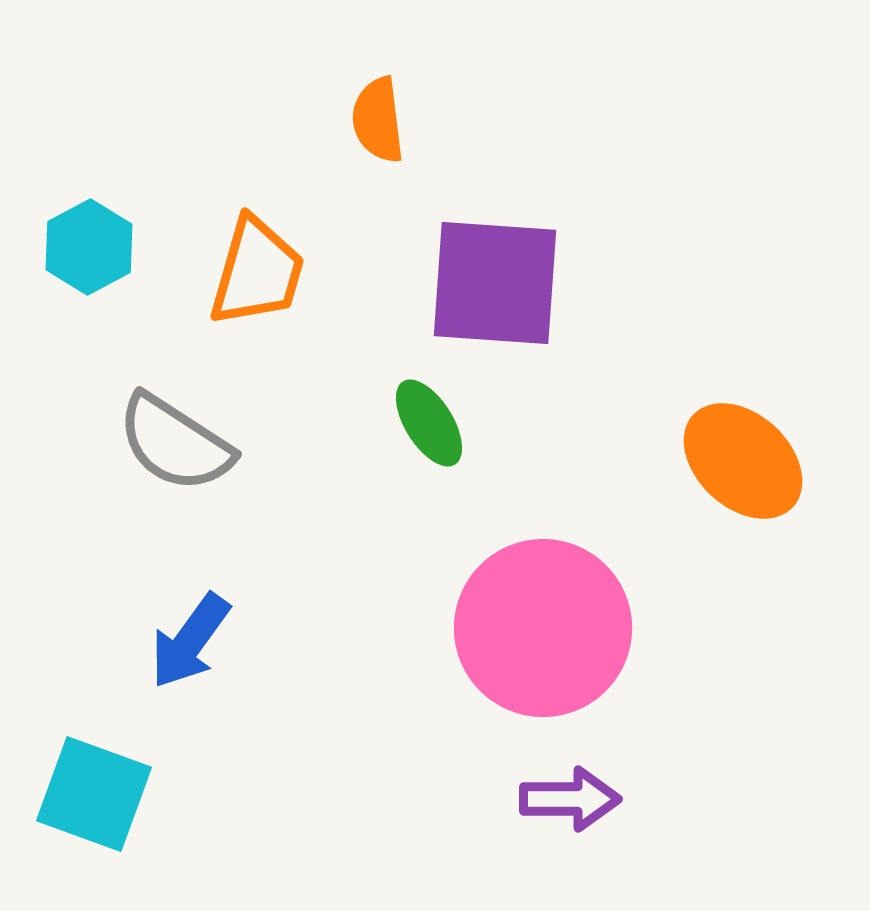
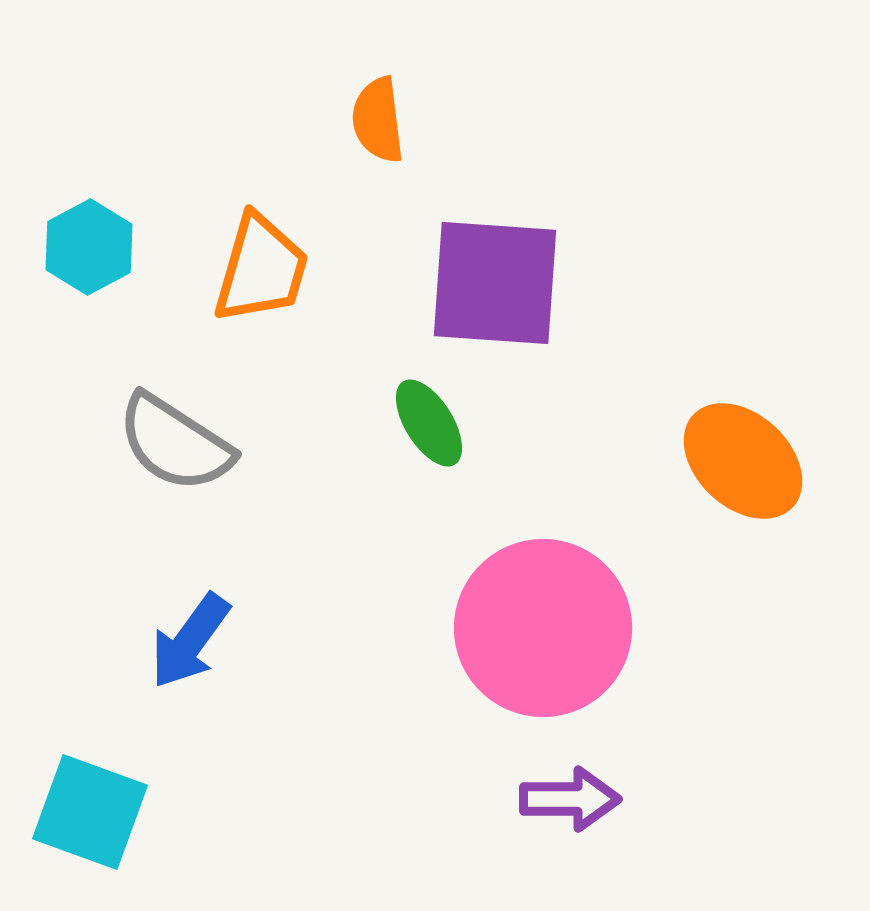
orange trapezoid: moved 4 px right, 3 px up
cyan square: moved 4 px left, 18 px down
